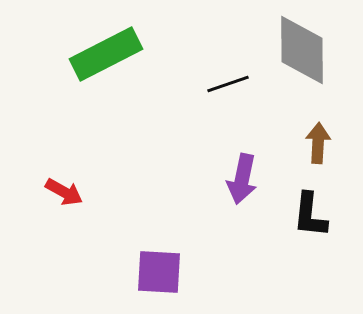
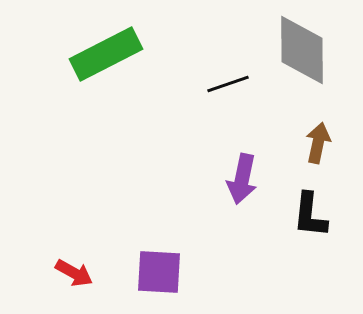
brown arrow: rotated 9 degrees clockwise
red arrow: moved 10 px right, 81 px down
